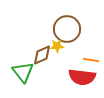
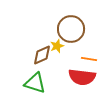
brown circle: moved 4 px right
yellow star: rotated 16 degrees counterclockwise
orange line: moved 2 px left, 1 px up
green triangle: moved 12 px right, 11 px down; rotated 35 degrees counterclockwise
